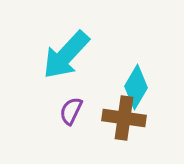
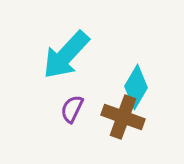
purple semicircle: moved 1 px right, 2 px up
brown cross: moved 1 px left, 1 px up; rotated 12 degrees clockwise
